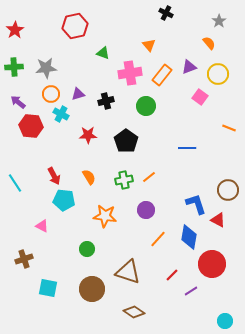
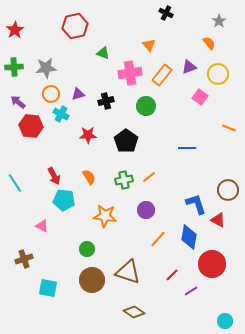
brown circle at (92, 289): moved 9 px up
